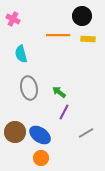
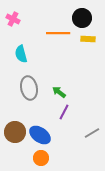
black circle: moved 2 px down
orange line: moved 2 px up
gray line: moved 6 px right
